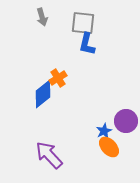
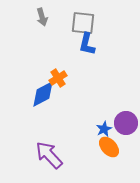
blue diamond: rotated 12 degrees clockwise
purple circle: moved 2 px down
blue star: moved 2 px up
